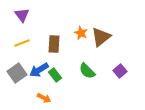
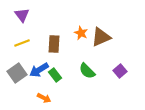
brown triangle: rotated 15 degrees clockwise
